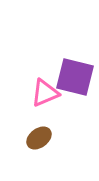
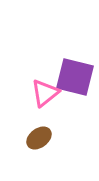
pink triangle: rotated 16 degrees counterclockwise
